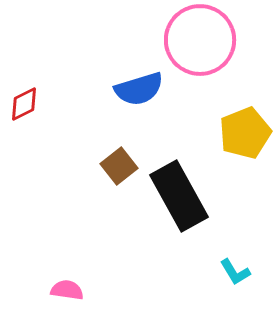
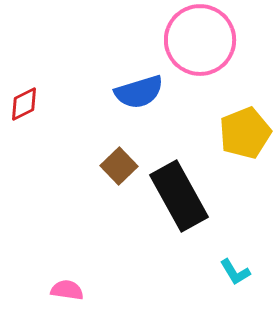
blue semicircle: moved 3 px down
brown square: rotated 6 degrees counterclockwise
